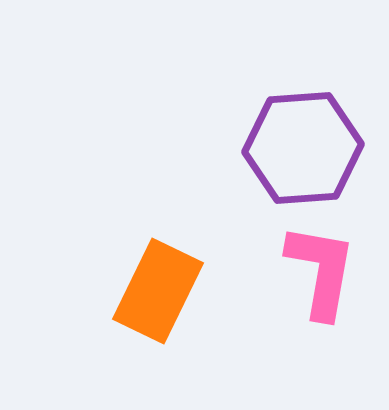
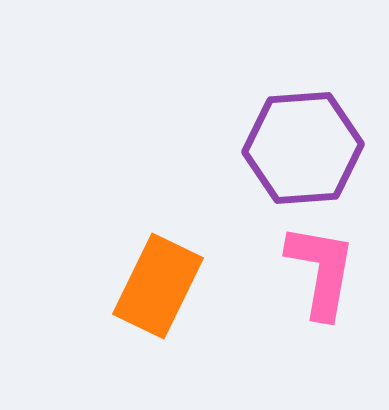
orange rectangle: moved 5 px up
